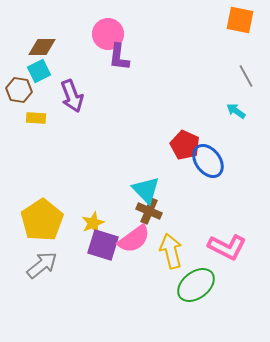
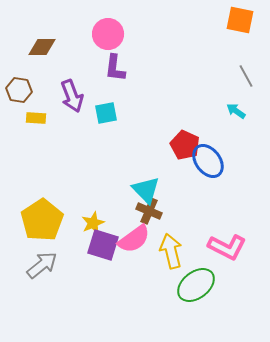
purple L-shape: moved 4 px left, 11 px down
cyan square: moved 67 px right, 42 px down; rotated 15 degrees clockwise
